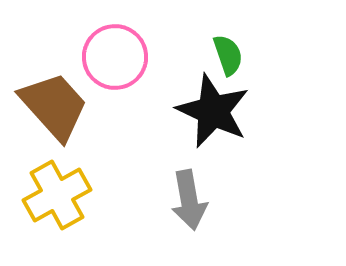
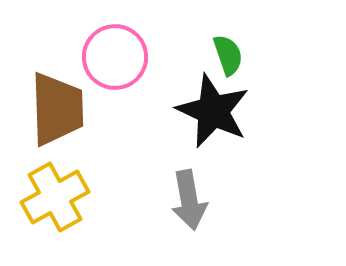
brown trapezoid: moved 3 px right, 3 px down; rotated 40 degrees clockwise
yellow cross: moved 2 px left, 2 px down
